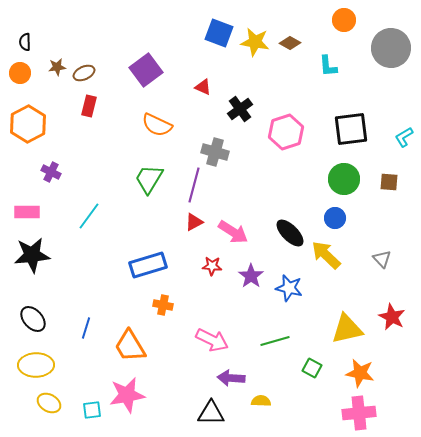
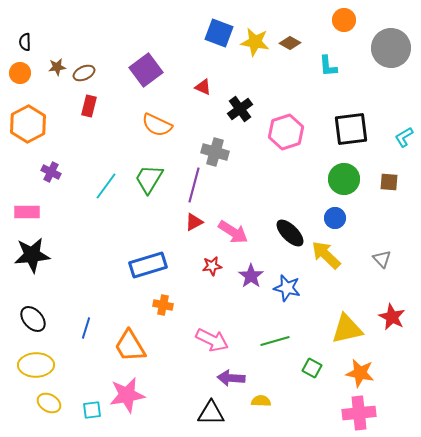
cyan line at (89, 216): moved 17 px right, 30 px up
red star at (212, 266): rotated 12 degrees counterclockwise
blue star at (289, 288): moved 2 px left
